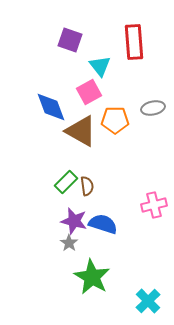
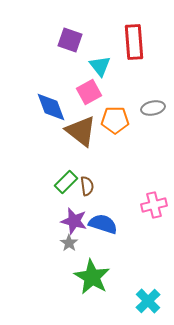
brown triangle: rotated 8 degrees clockwise
